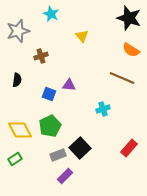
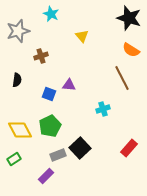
brown line: rotated 40 degrees clockwise
green rectangle: moved 1 px left
purple rectangle: moved 19 px left
